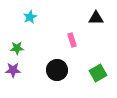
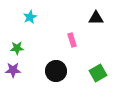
black circle: moved 1 px left, 1 px down
